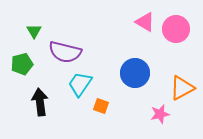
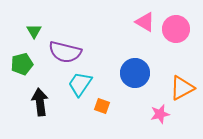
orange square: moved 1 px right
